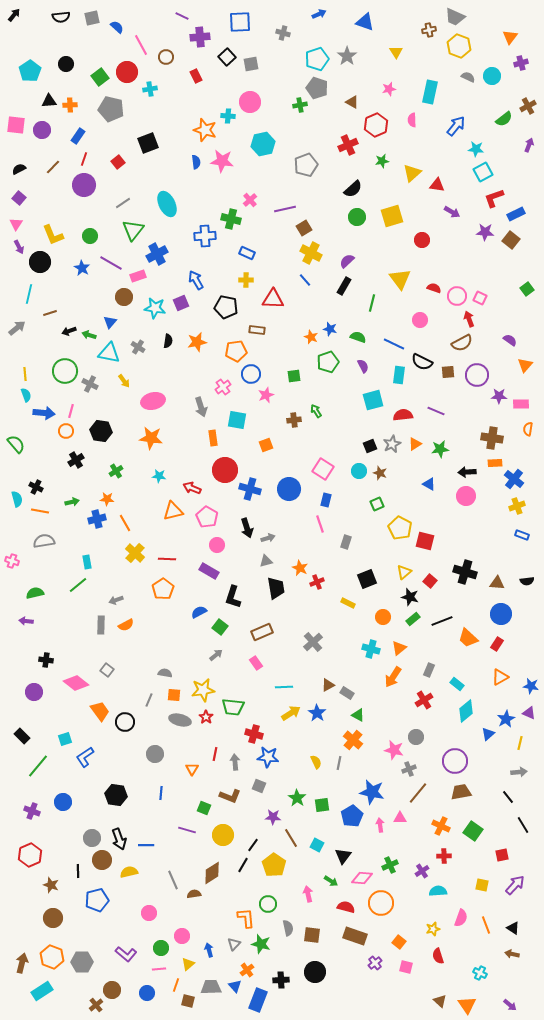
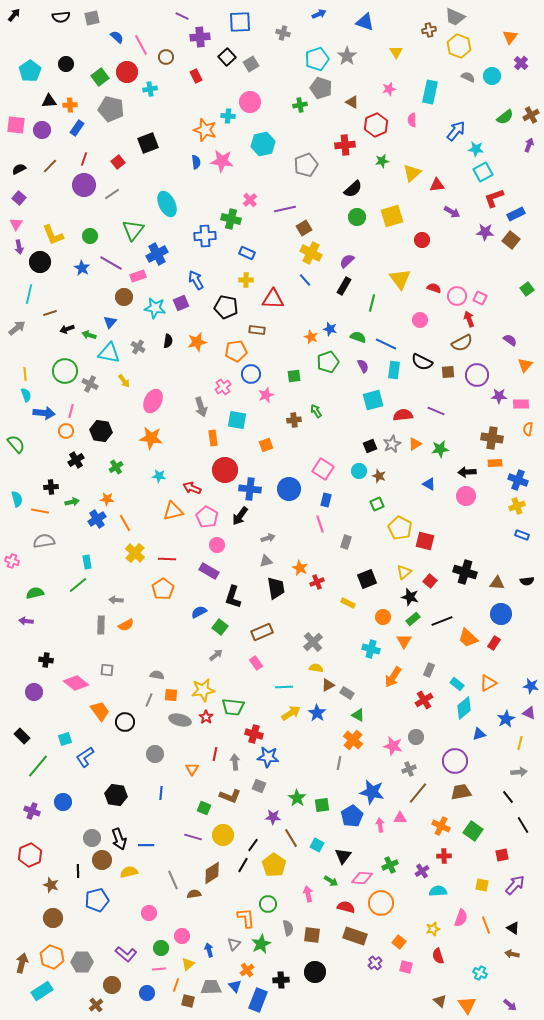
blue semicircle at (117, 27): moved 10 px down
purple cross at (521, 63): rotated 32 degrees counterclockwise
gray square at (251, 64): rotated 21 degrees counterclockwise
gray pentagon at (317, 88): moved 4 px right
brown cross at (528, 106): moved 3 px right, 9 px down
green semicircle at (504, 119): moved 1 px right, 2 px up
blue arrow at (456, 126): moved 5 px down
blue rectangle at (78, 136): moved 1 px left, 8 px up
red cross at (348, 145): moved 3 px left; rotated 18 degrees clockwise
brown line at (53, 167): moved 3 px left, 1 px up
red triangle at (437, 185): rotated 14 degrees counterclockwise
gray line at (123, 203): moved 11 px left, 9 px up
purple arrow at (19, 247): rotated 16 degrees clockwise
black arrow at (69, 331): moved 2 px left, 2 px up
blue line at (394, 344): moved 8 px left
cyan rectangle at (399, 375): moved 5 px left, 5 px up
pink ellipse at (153, 401): rotated 50 degrees counterclockwise
green cross at (116, 471): moved 4 px up
brown star at (380, 473): moved 1 px left, 3 px down
blue cross at (514, 479): moved 4 px right, 1 px down; rotated 18 degrees counterclockwise
black cross at (36, 487): moved 15 px right; rotated 32 degrees counterclockwise
blue cross at (250, 489): rotated 10 degrees counterclockwise
blue cross at (97, 519): rotated 18 degrees counterclockwise
black arrow at (247, 528): moved 7 px left, 12 px up; rotated 54 degrees clockwise
gray arrow at (116, 600): rotated 24 degrees clockwise
red rectangle at (497, 644): moved 3 px left, 1 px up
orange triangle at (399, 648): moved 5 px right, 7 px up; rotated 21 degrees counterclockwise
gray square at (107, 670): rotated 32 degrees counterclockwise
gray semicircle at (165, 673): moved 8 px left, 2 px down
orange triangle at (500, 677): moved 12 px left, 6 px down
orange square at (174, 695): moved 3 px left
cyan diamond at (466, 711): moved 2 px left, 3 px up
blue triangle at (488, 734): moved 9 px left; rotated 24 degrees clockwise
pink star at (394, 750): moved 1 px left, 4 px up
yellow semicircle at (316, 762): moved 94 px up; rotated 56 degrees counterclockwise
purple line at (187, 830): moved 6 px right, 7 px down
green star at (261, 944): rotated 30 degrees clockwise
brown circle at (112, 990): moved 5 px up
